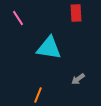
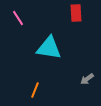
gray arrow: moved 9 px right
orange line: moved 3 px left, 5 px up
